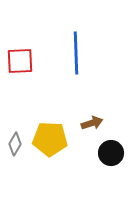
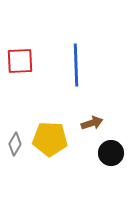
blue line: moved 12 px down
